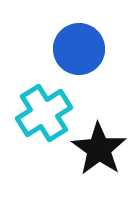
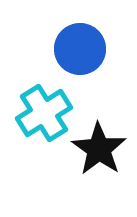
blue circle: moved 1 px right
